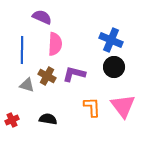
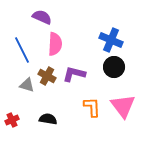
blue line: rotated 28 degrees counterclockwise
